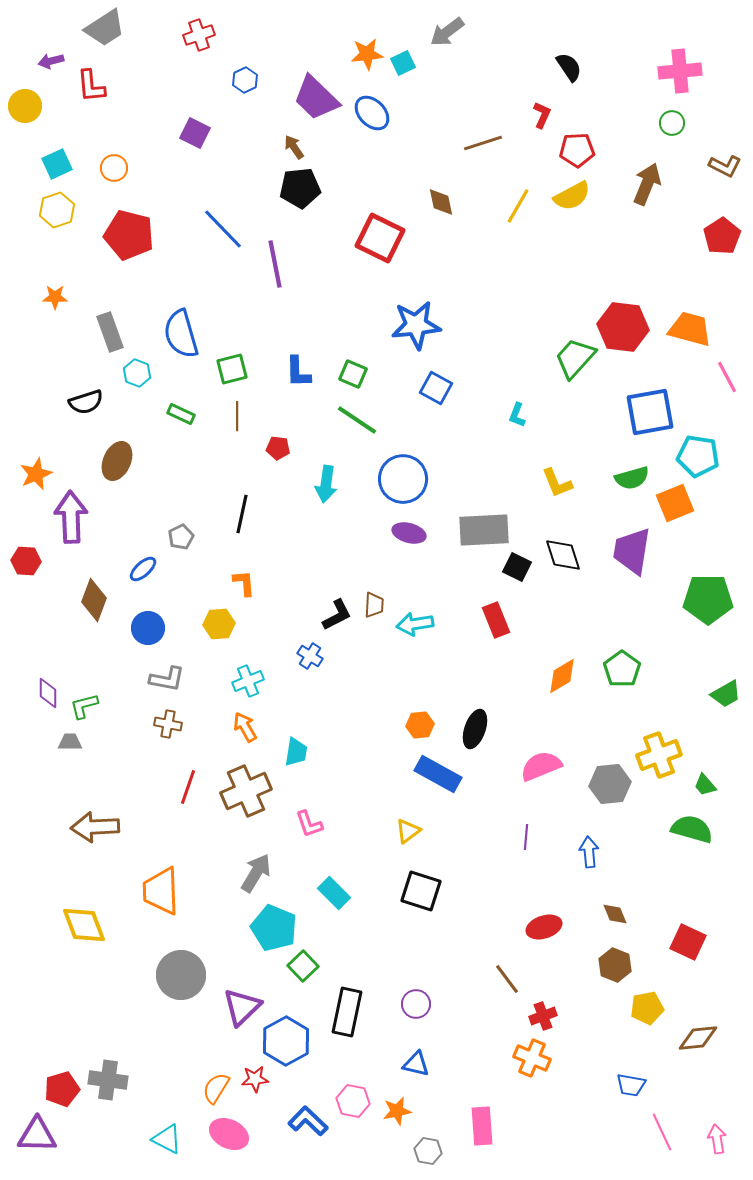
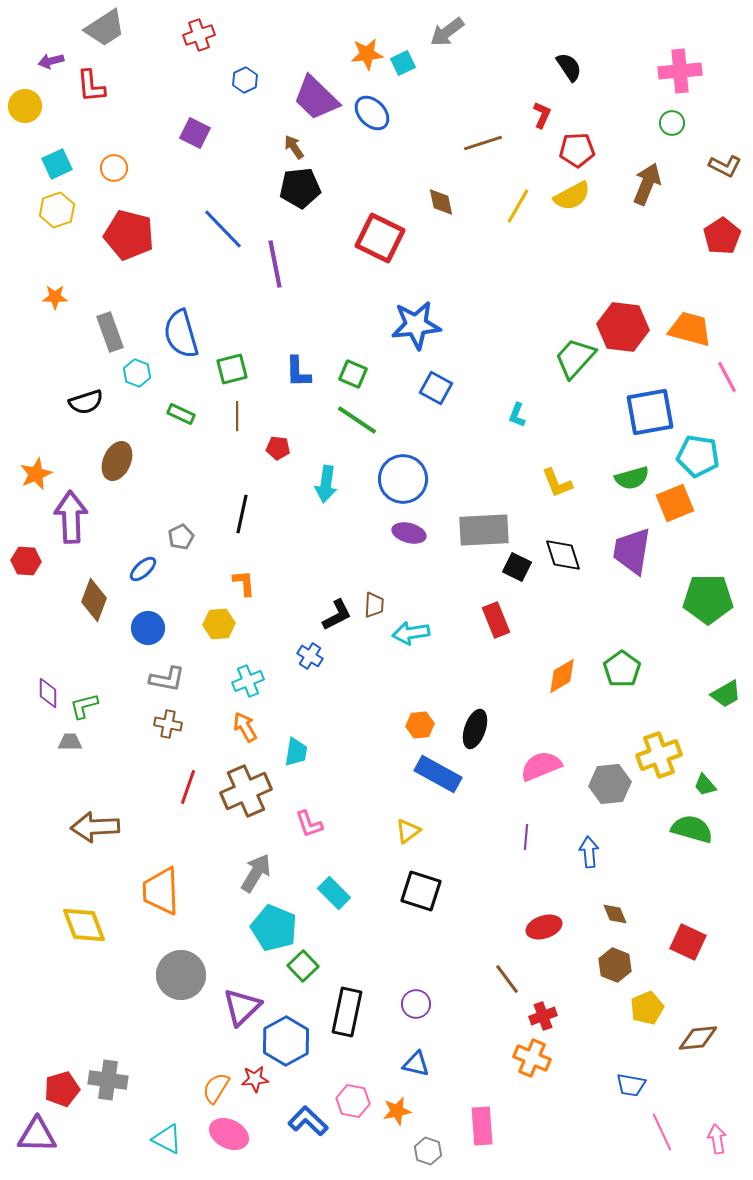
cyan arrow at (415, 624): moved 4 px left, 9 px down
yellow pentagon at (647, 1008): rotated 12 degrees counterclockwise
gray hexagon at (428, 1151): rotated 8 degrees clockwise
